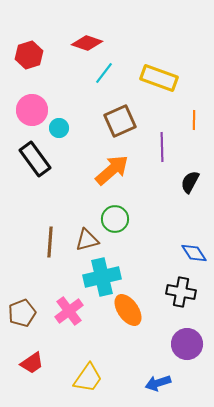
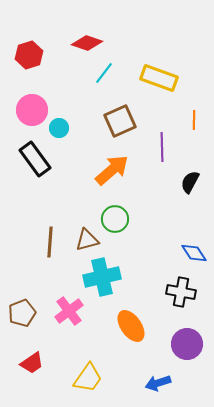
orange ellipse: moved 3 px right, 16 px down
